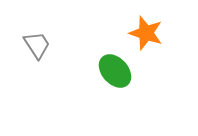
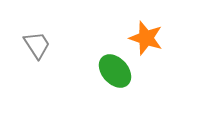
orange star: moved 5 px down
